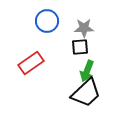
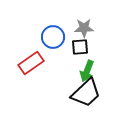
blue circle: moved 6 px right, 16 px down
